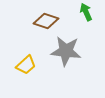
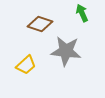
green arrow: moved 4 px left, 1 px down
brown diamond: moved 6 px left, 3 px down
